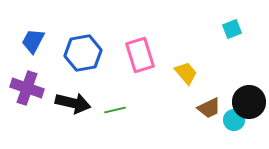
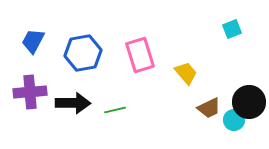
purple cross: moved 3 px right, 4 px down; rotated 24 degrees counterclockwise
black arrow: rotated 12 degrees counterclockwise
